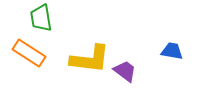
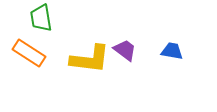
purple trapezoid: moved 21 px up
